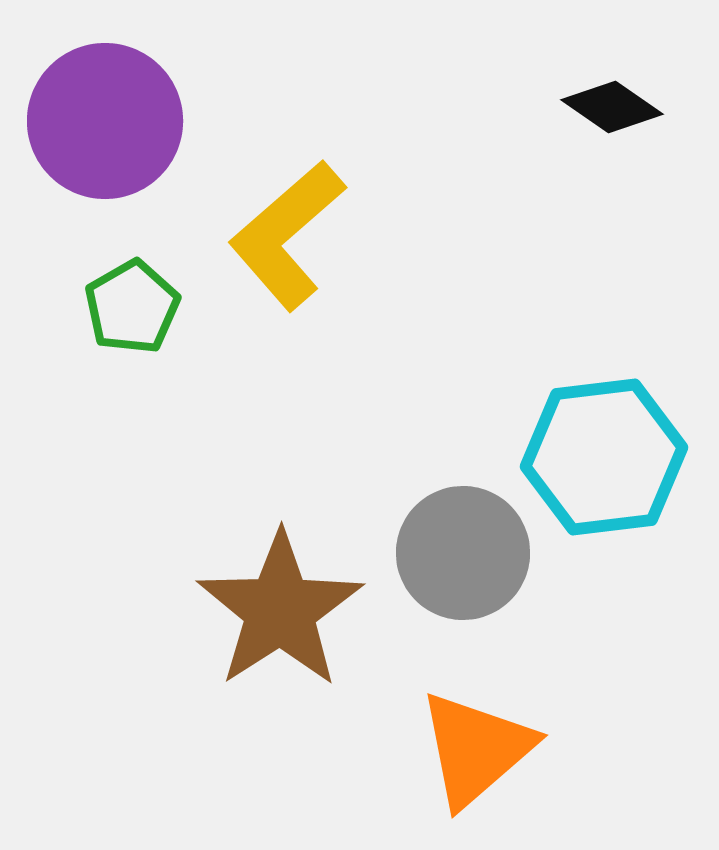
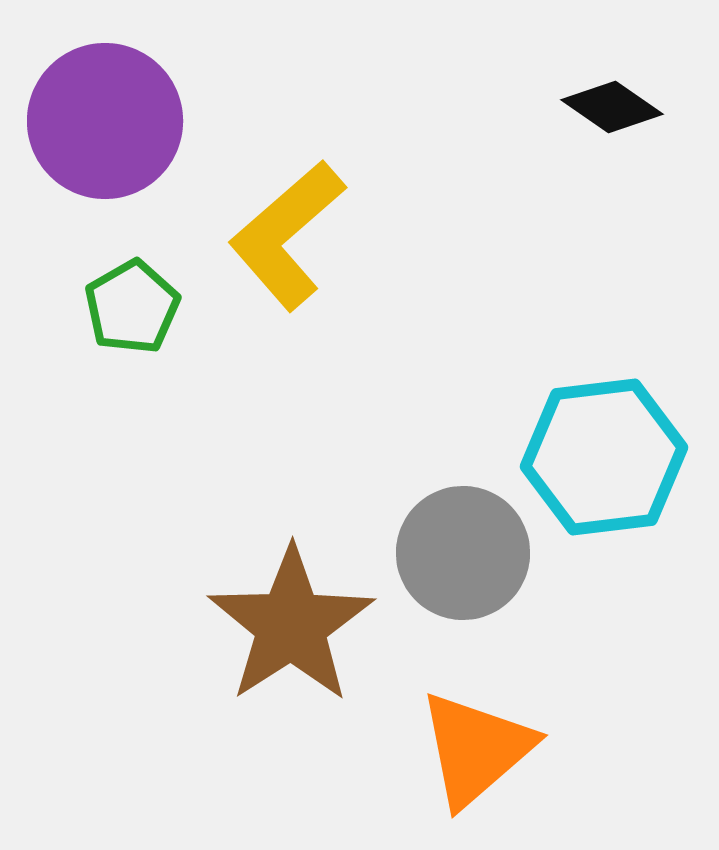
brown star: moved 11 px right, 15 px down
